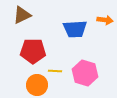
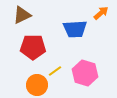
orange arrow: moved 4 px left, 7 px up; rotated 49 degrees counterclockwise
red pentagon: moved 4 px up
yellow line: rotated 40 degrees counterclockwise
